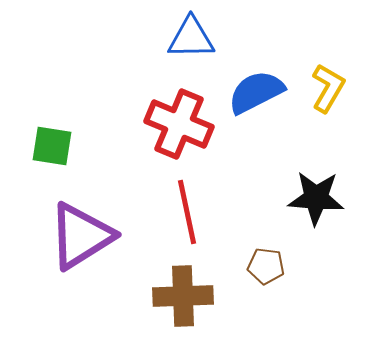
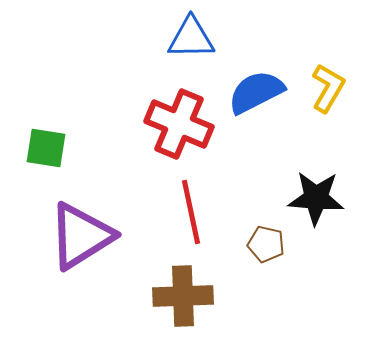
green square: moved 6 px left, 2 px down
red line: moved 4 px right
brown pentagon: moved 22 px up; rotated 6 degrees clockwise
